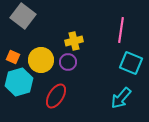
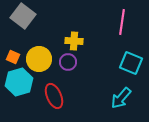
pink line: moved 1 px right, 8 px up
yellow cross: rotated 18 degrees clockwise
yellow circle: moved 2 px left, 1 px up
red ellipse: moved 2 px left; rotated 55 degrees counterclockwise
